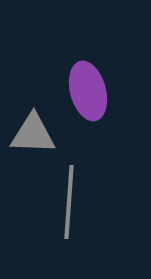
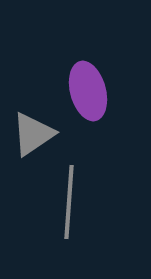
gray triangle: rotated 36 degrees counterclockwise
